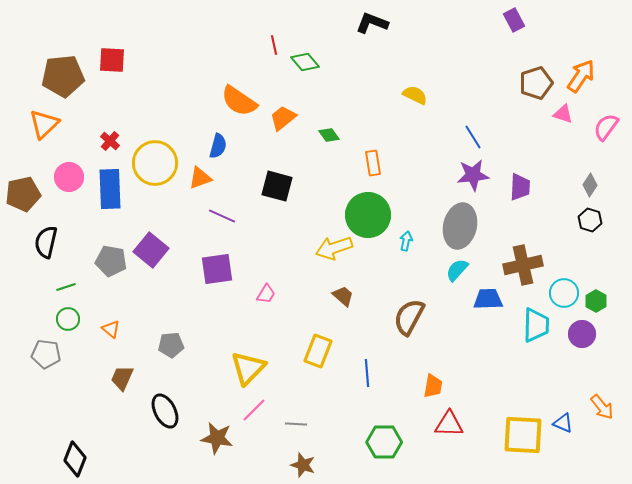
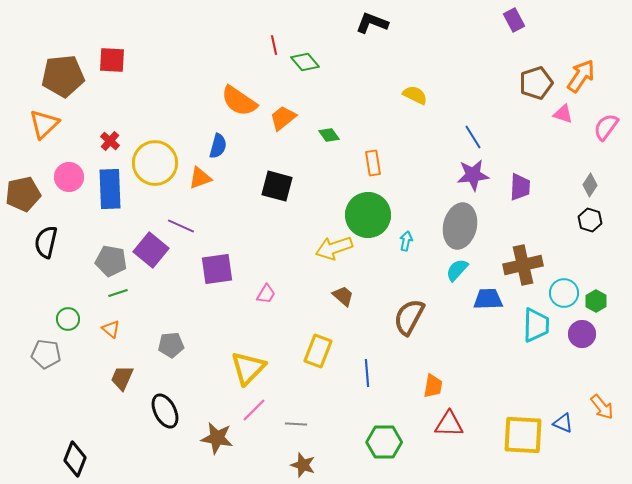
purple line at (222, 216): moved 41 px left, 10 px down
green line at (66, 287): moved 52 px right, 6 px down
